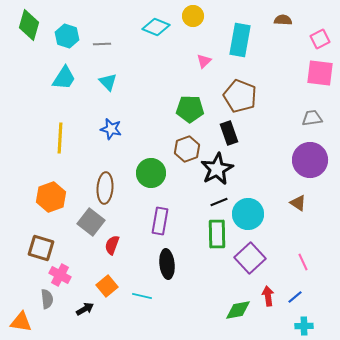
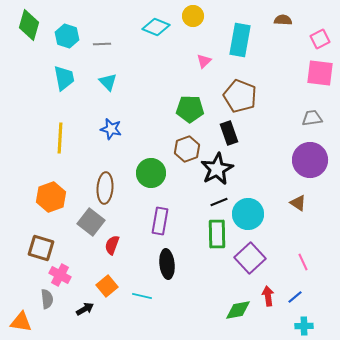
cyan trapezoid at (64, 78): rotated 44 degrees counterclockwise
